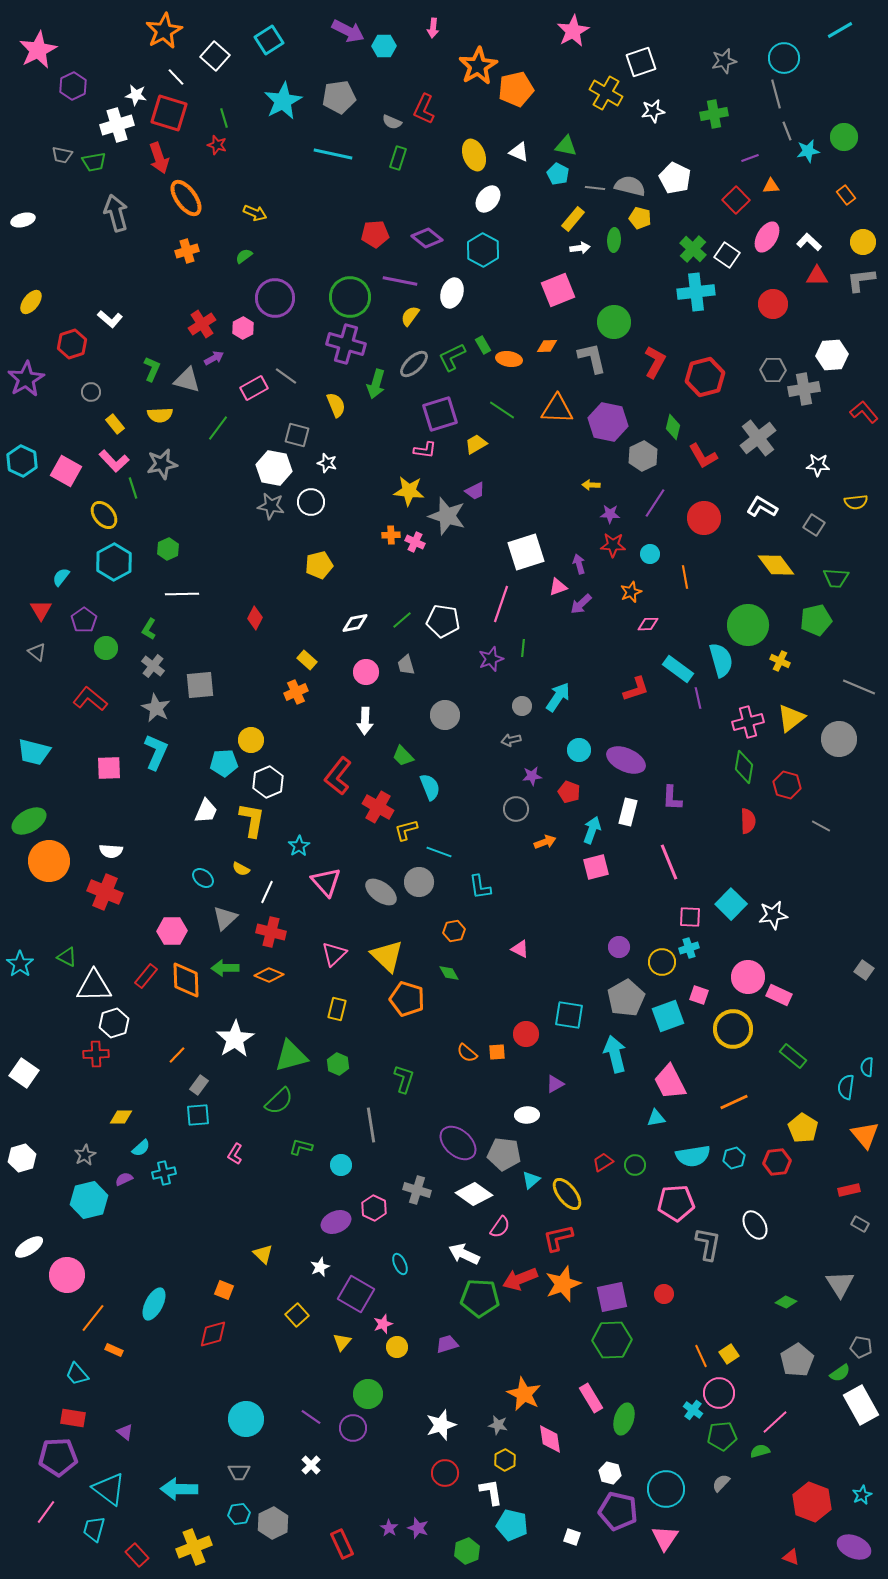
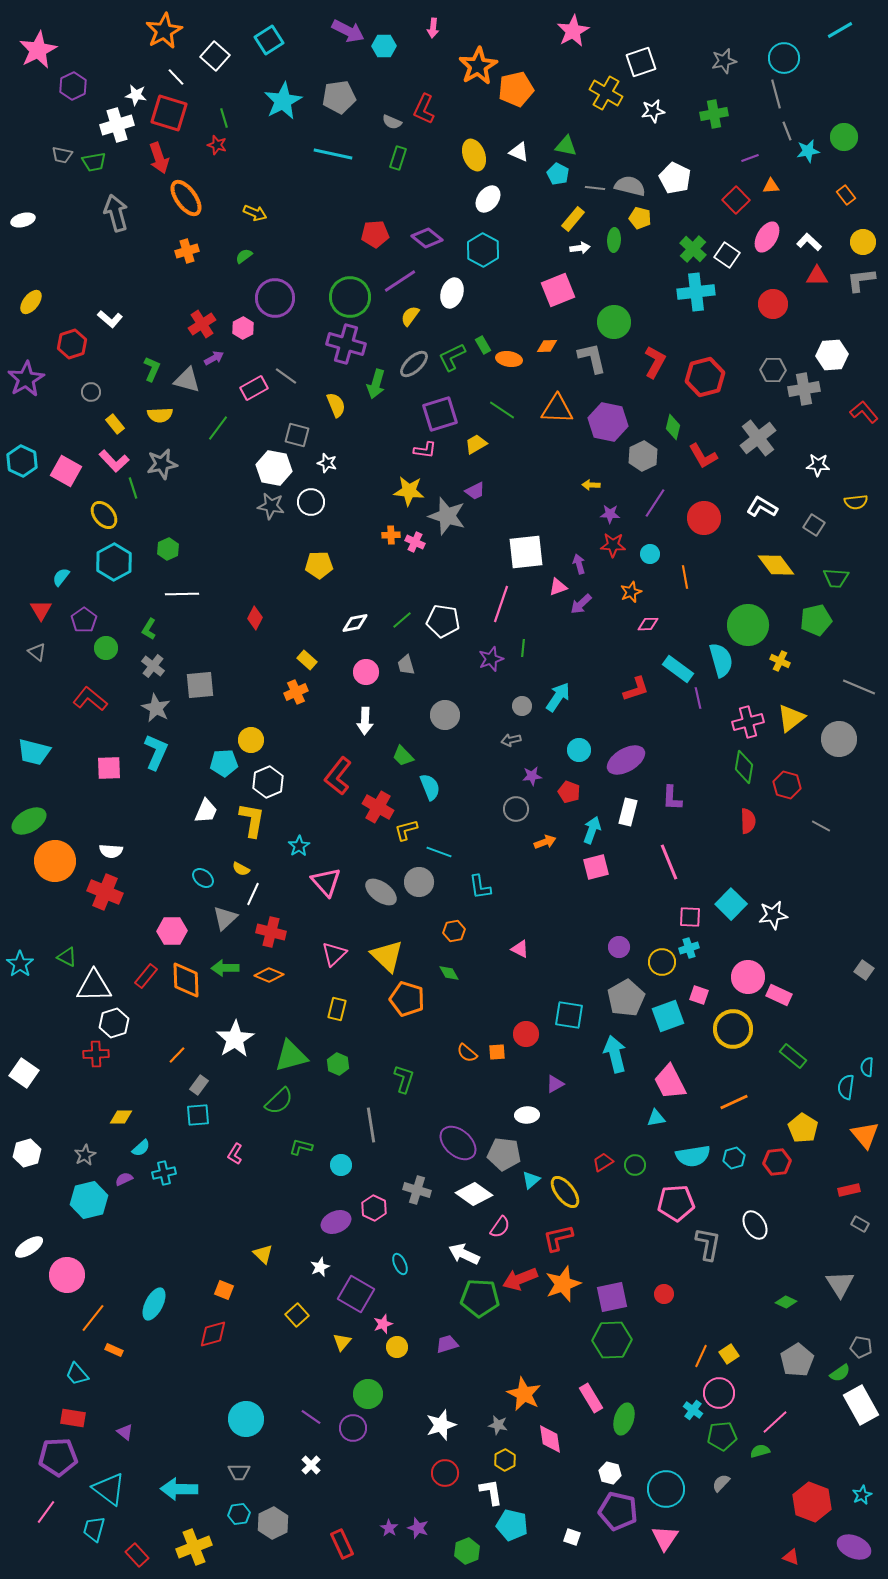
purple line at (400, 281): rotated 44 degrees counterclockwise
white square at (526, 552): rotated 12 degrees clockwise
yellow pentagon at (319, 565): rotated 12 degrees clockwise
purple ellipse at (626, 760): rotated 54 degrees counterclockwise
orange circle at (49, 861): moved 6 px right
white line at (267, 892): moved 14 px left, 2 px down
white hexagon at (22, 1158): moved 5 px right, 5 px up
yellow ellipse at (567, 1194): moved 2 px left, 2 px up
orange line at (701, 1356): rotated 50 degrees clockwise
